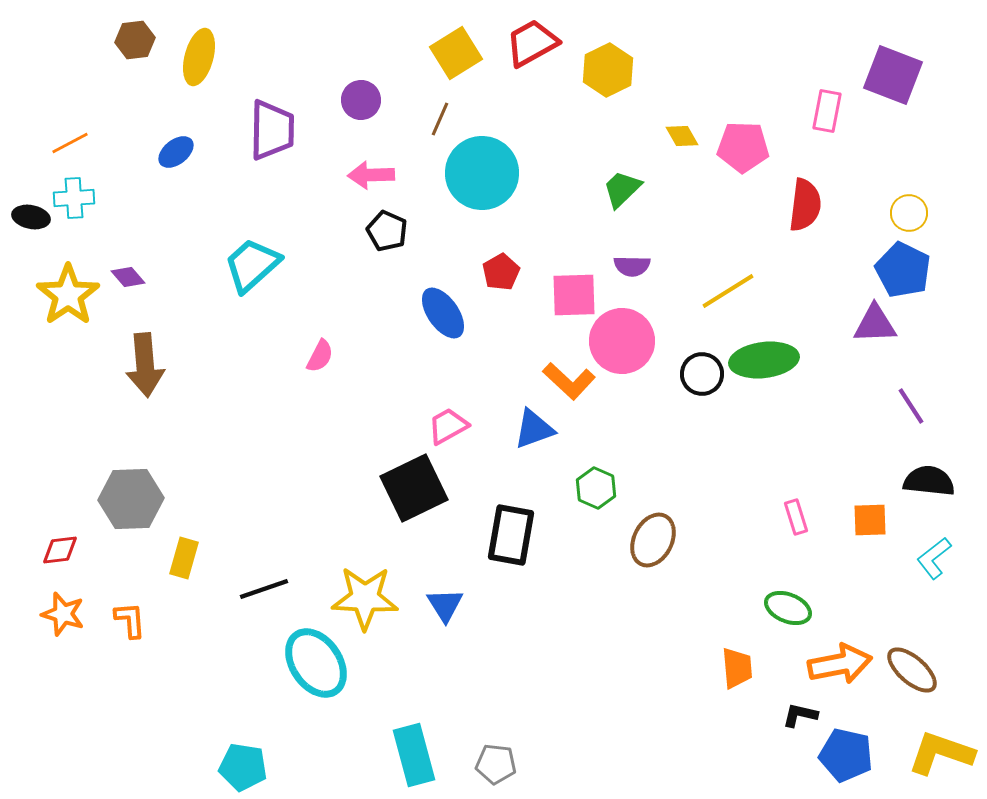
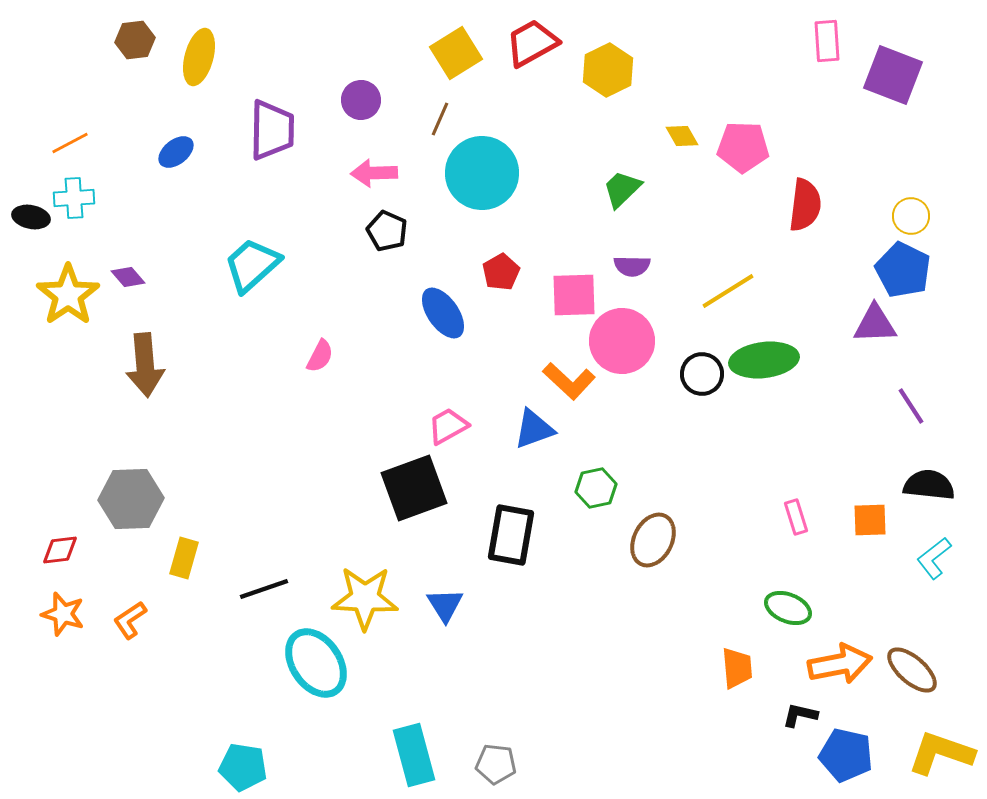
pink rectangle at (827, 111): moved 70 px up; rotated 15 degrees counterclockwise
pink arrow at (371, 175): moved 3 px right, 2 px up
yellow circle at (909, 213): moved 2 px right, 3 px down
black semicircle at (929, 481): moved 4 px down
black square at (414, 488): rotated 6 degrees clockwise
green hexagon at (596, 488): rotated 24 degrees clockwise
orange L-shape at (130, 620): rotated 120 degrees counterclockwise
